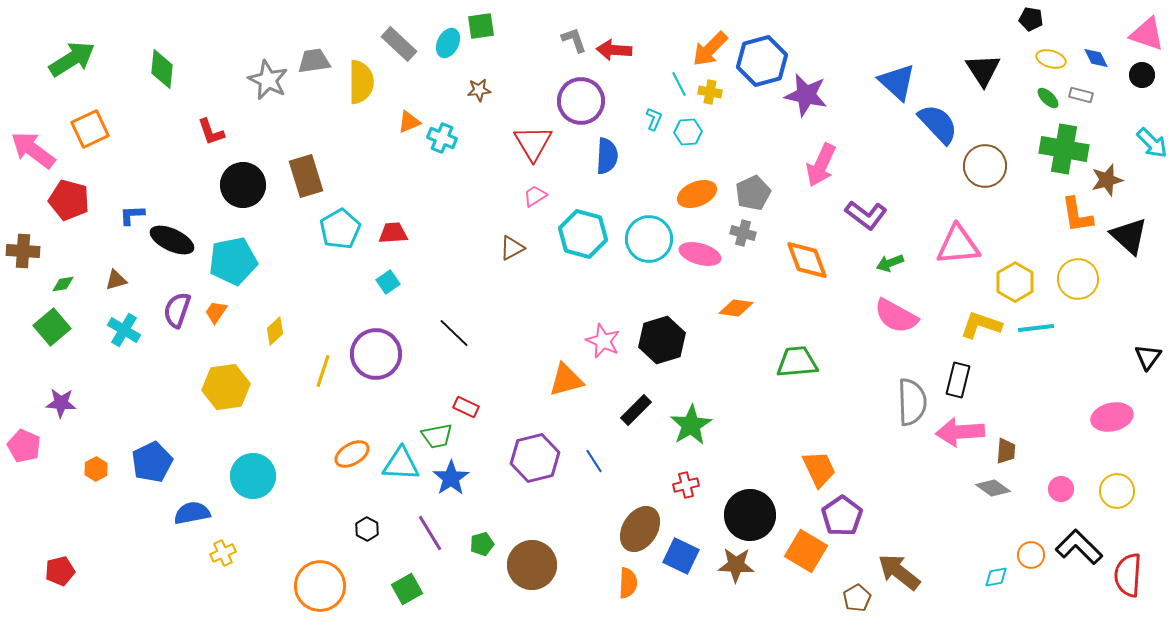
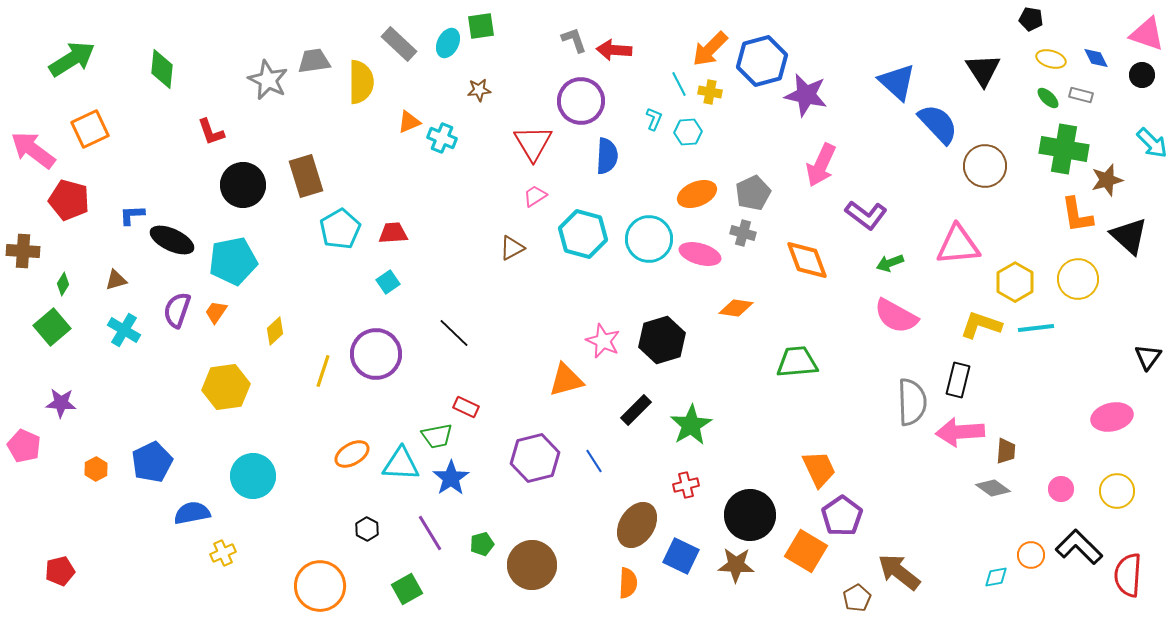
green diamond at (63, 284): rotated 50 degrees counterclockwise
brown ellipse at (640, 529): moved 3 px left, 4 px up
